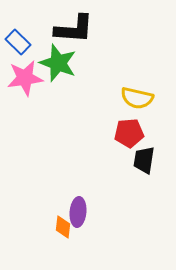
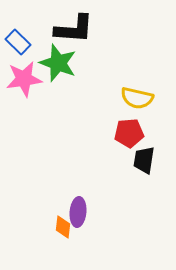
pink star: moved 1 px left, 1 px down
